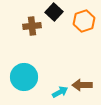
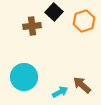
brown arrow: rotated 42 degrees clockwise
